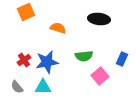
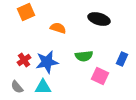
black ellipse: rotated 10 degrees clockwise
pink square: rotated 24 degrees counterclockwise
